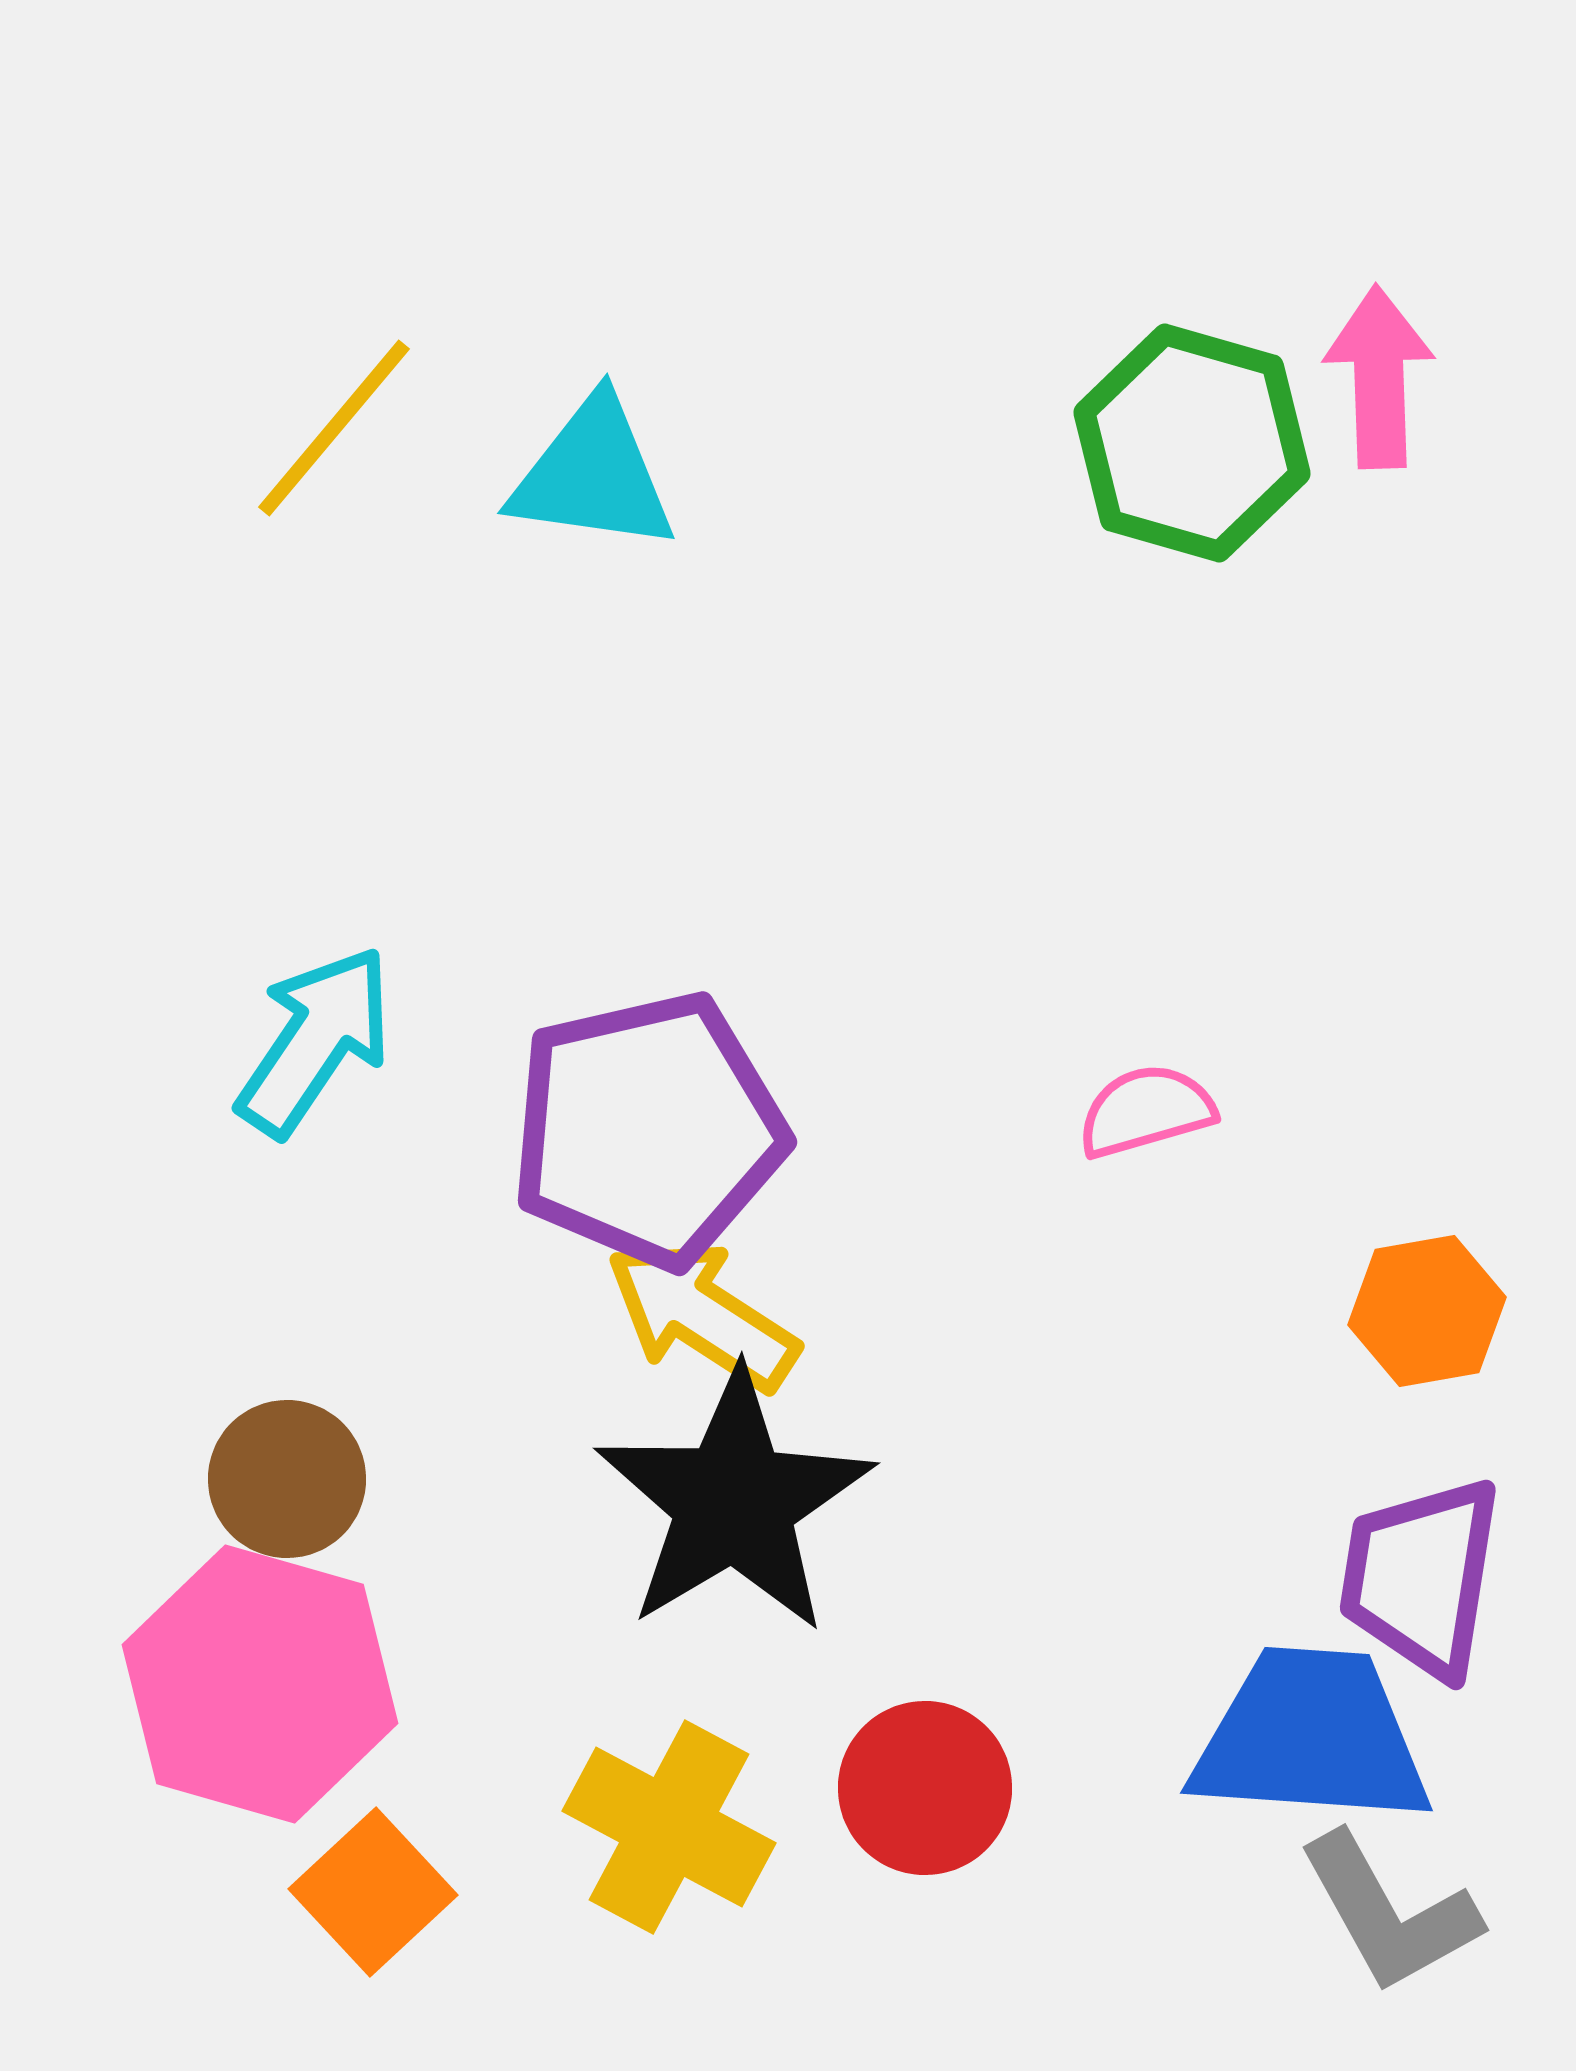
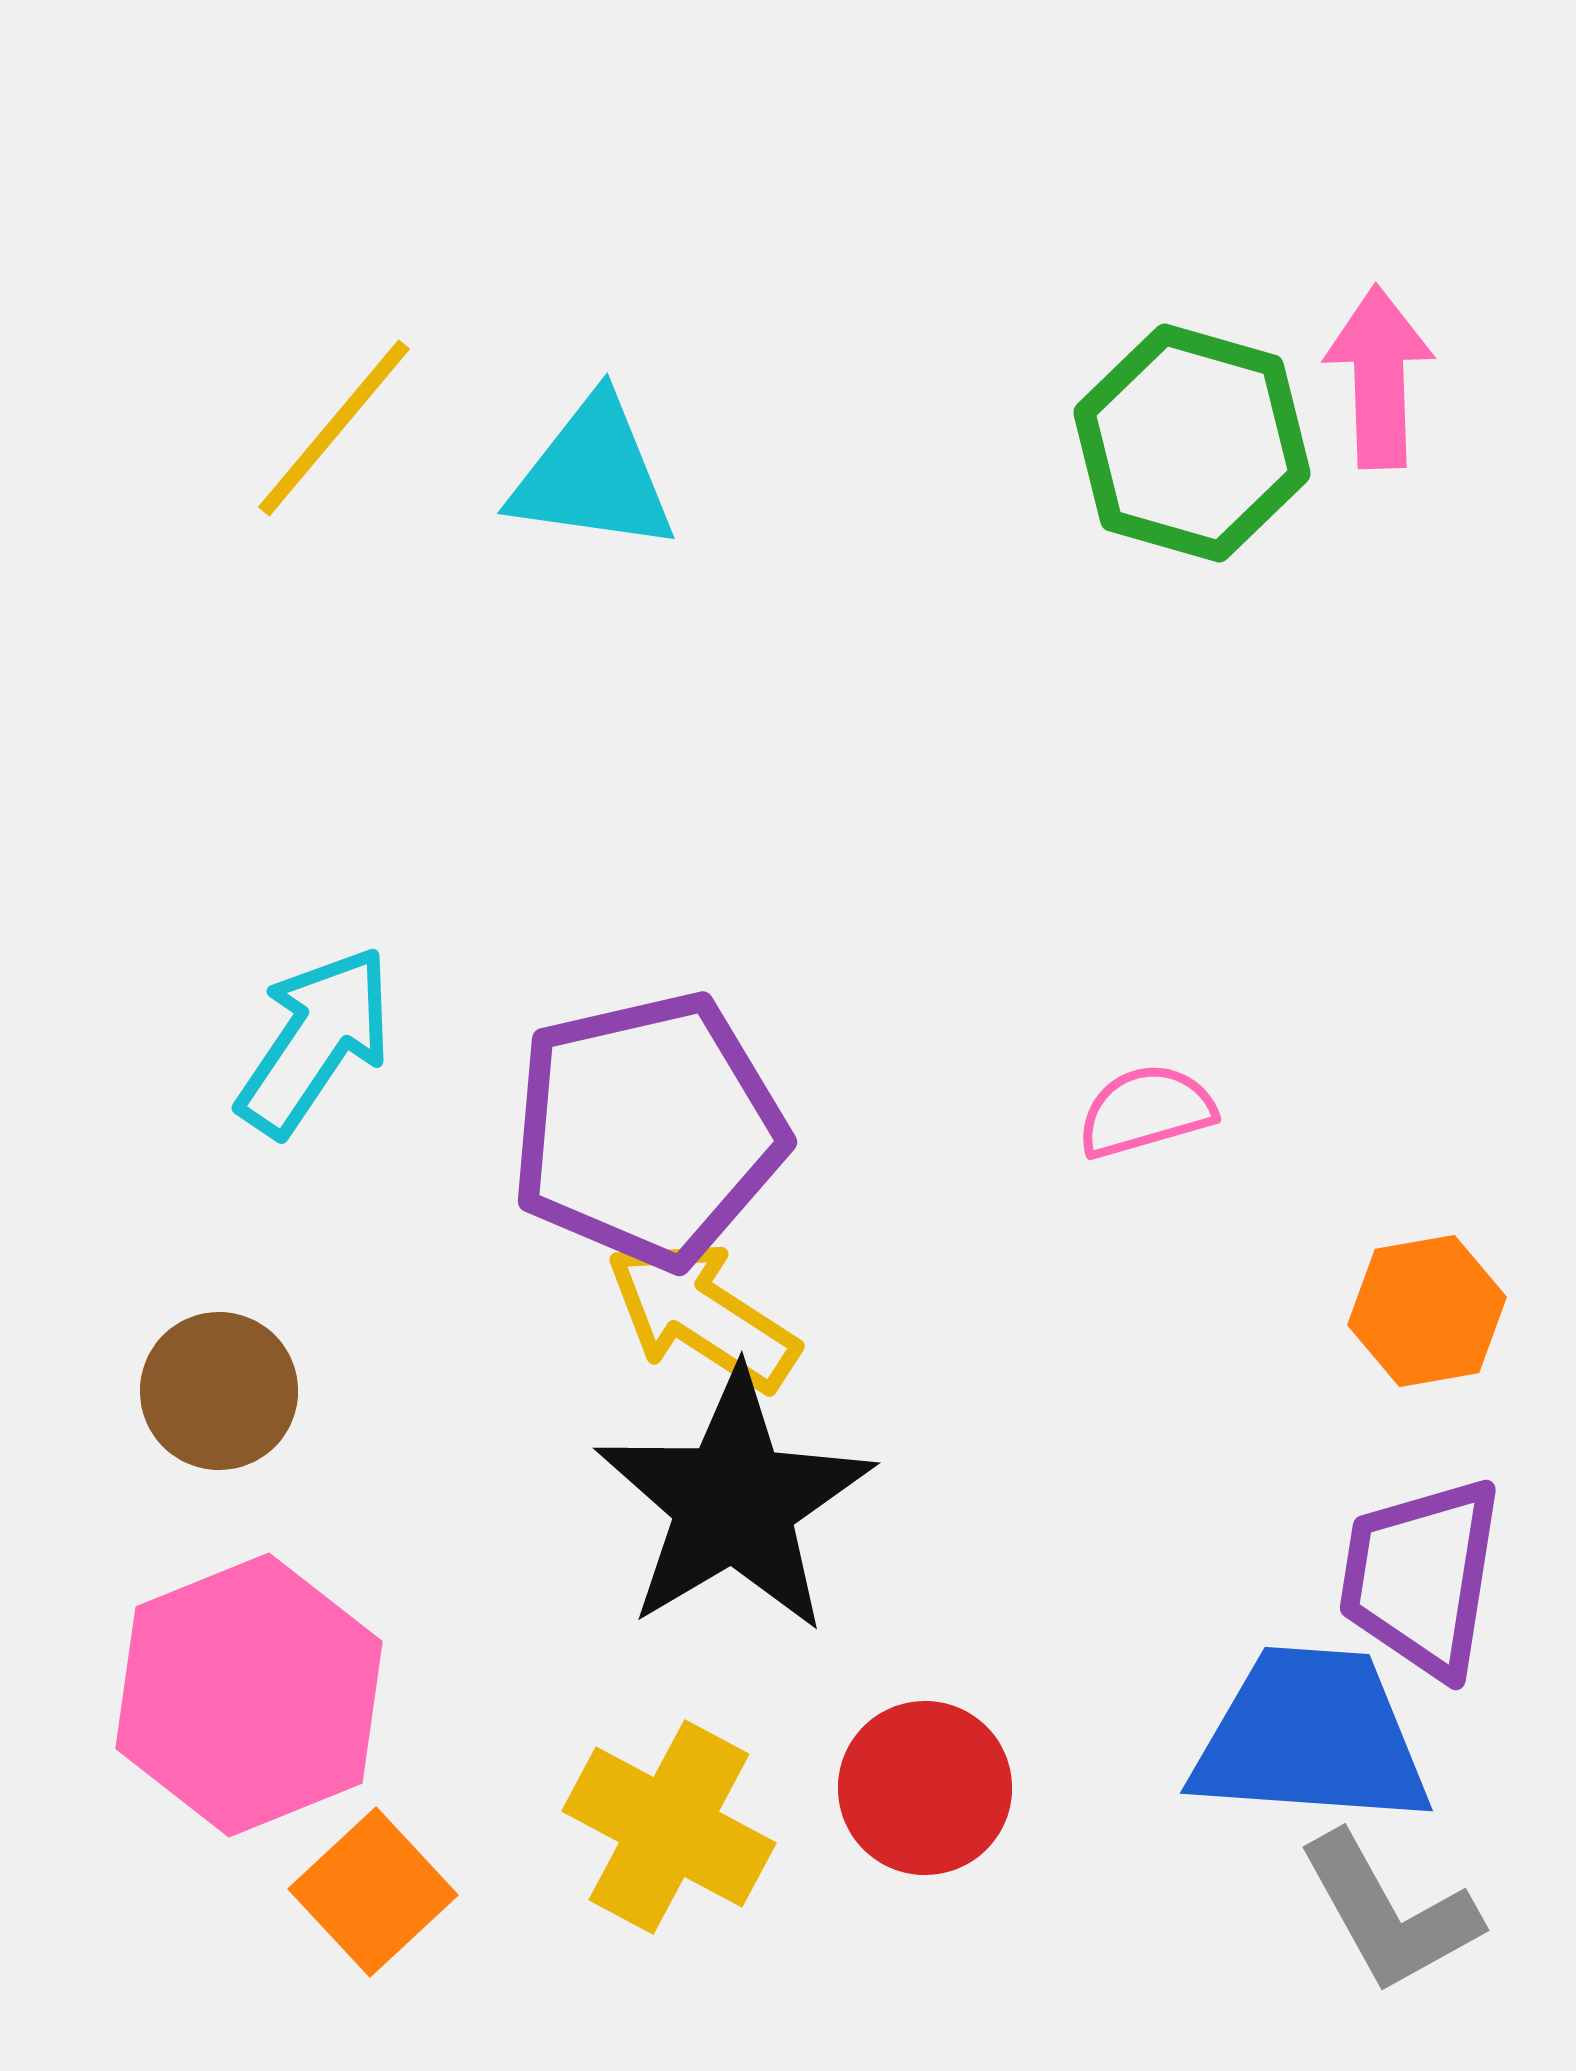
brown circle: moved 68 px left, 88 px up
pink hexagon: moved 11 px left, 11 px down; rotated 22 degrees clockwise
